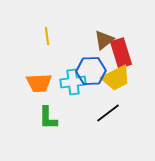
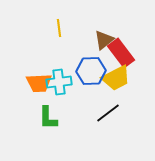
yellow line: moved 12 px right, 8 px up
red rectangle: rotated 20 degrees counterclockwise
cyan cross: moved 14 px left
